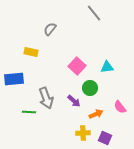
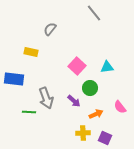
blue rectangle: rotated 12 degrees clockwise
